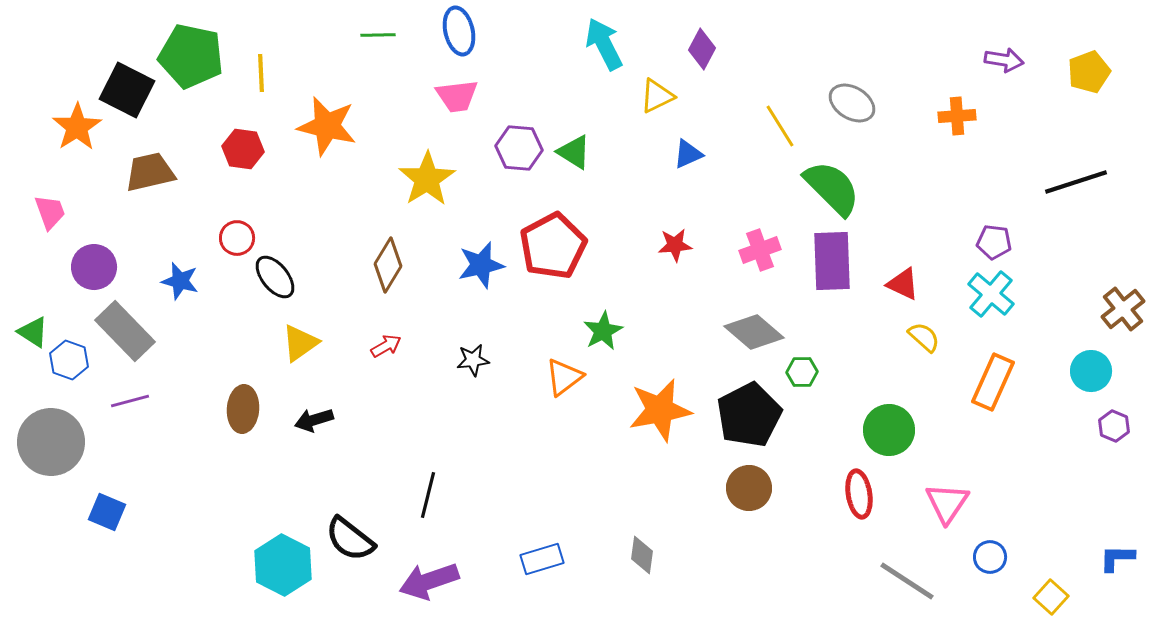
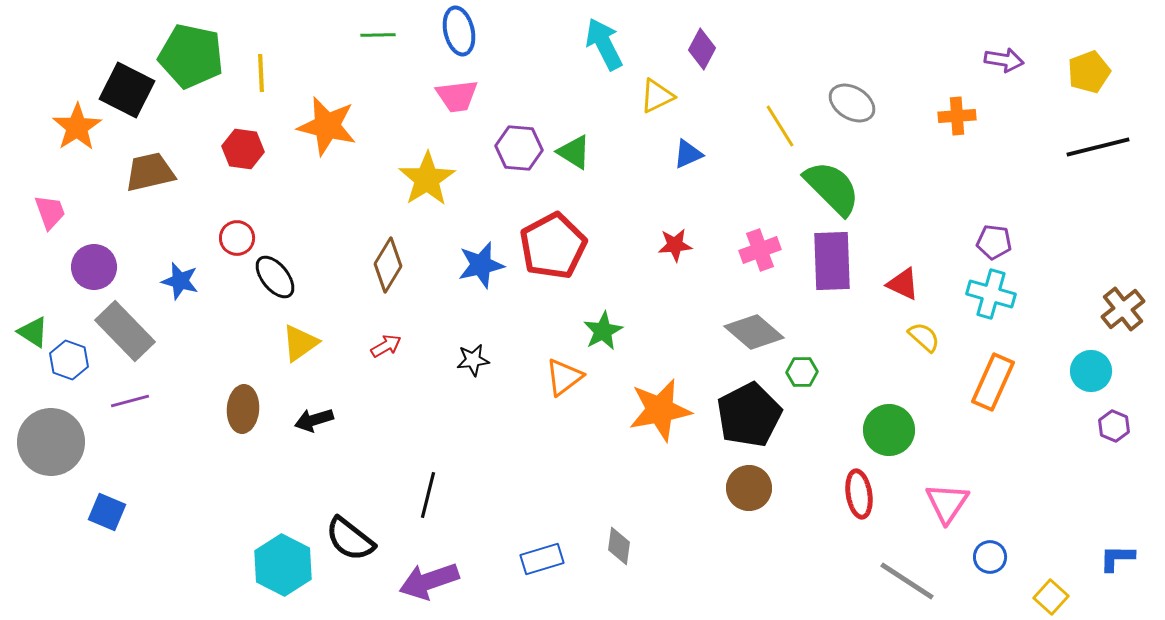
black line at (1076, 182): moved 22 px right, 35 px up; rotated 4 degrees clockwise
cyan cross at (991, 294): rotated 24 degrees counterclockwise
gray diamond at (642, 555): moved 23 px left, 9 px up
